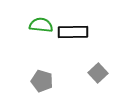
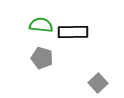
gray square: moved 10 px down
gray pentagon: moved 23 px up
